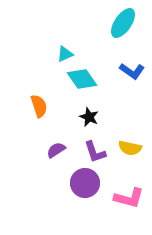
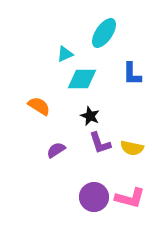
cyan ellipse: moved 19 px left, 10 px down
blue L-shape: moved 3 px down; rotated 55 degrees clockwise
cyan diamond: rotated 56 degrees counterclockwise
orange semicircle: rotated 40 degrees counterclockwise
black star: moved 1 px right, 1 px up
yellow semicircle: moved 2 px right
purple L-shape: moved 5 px right, 9 px up
purple circle: moved 9 px right, 14 px down
pink L-shape: moved 1 px right
